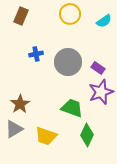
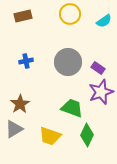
brown rectangle: moved 2 px right; rotated 54 degrees clockwise
blue cross: moved 10 px left, 7 px down
yellow trapezoid: moved 4 px right
